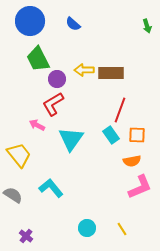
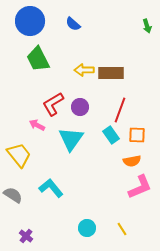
purple circle: moved 23 px right, 28 px down
